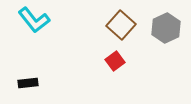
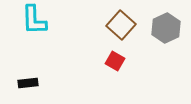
cyan L-shape: rotated 36 degrees clockwise
red square: rotated 24 degrees counterclockwise
